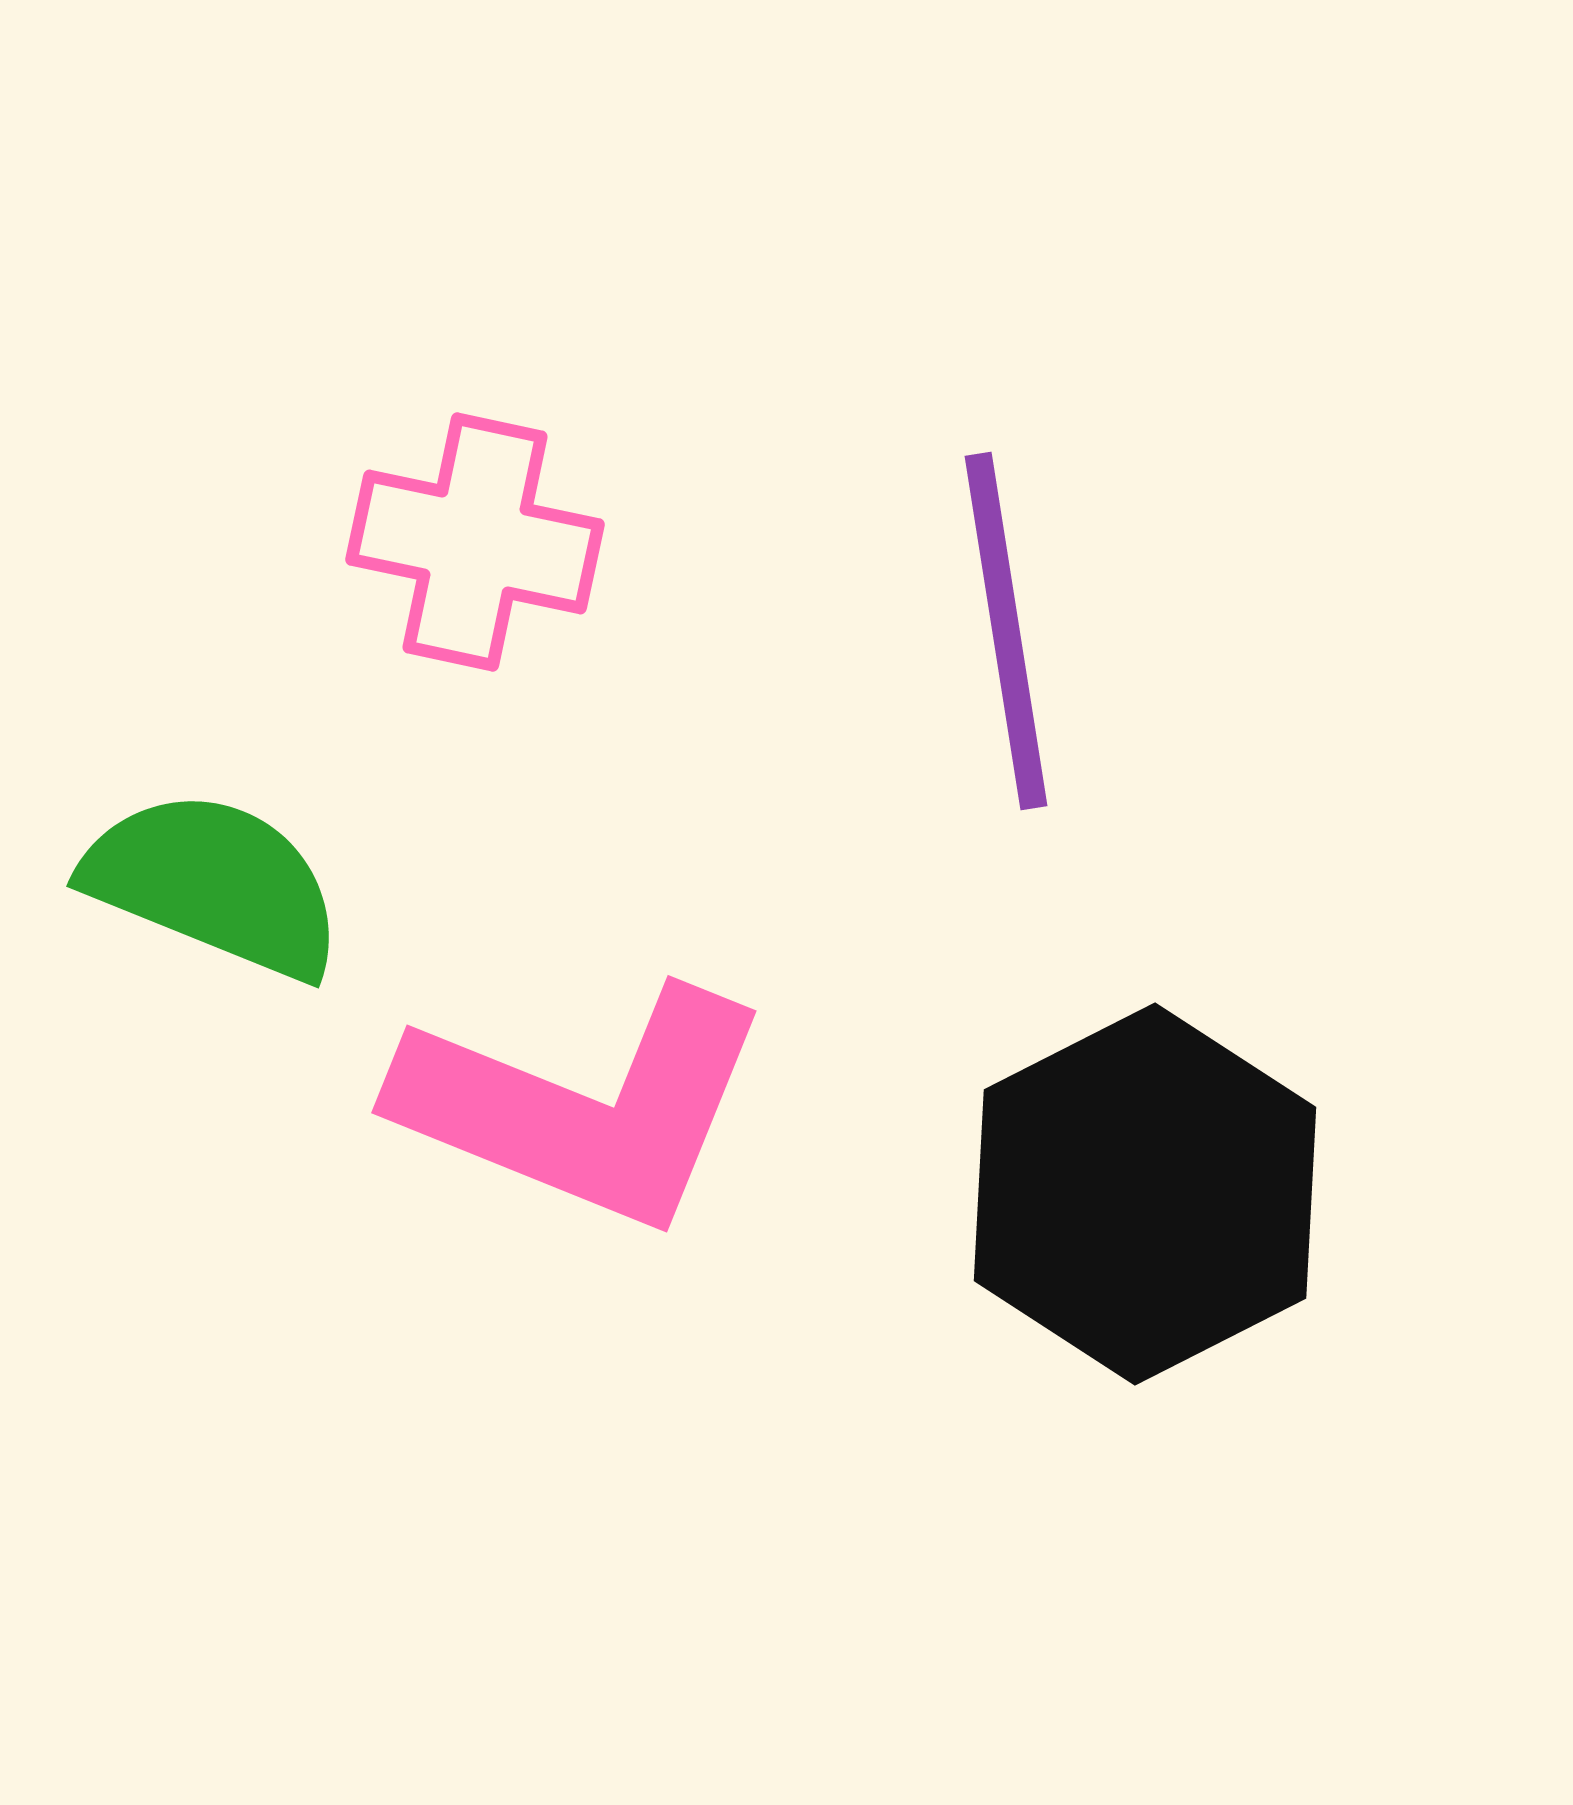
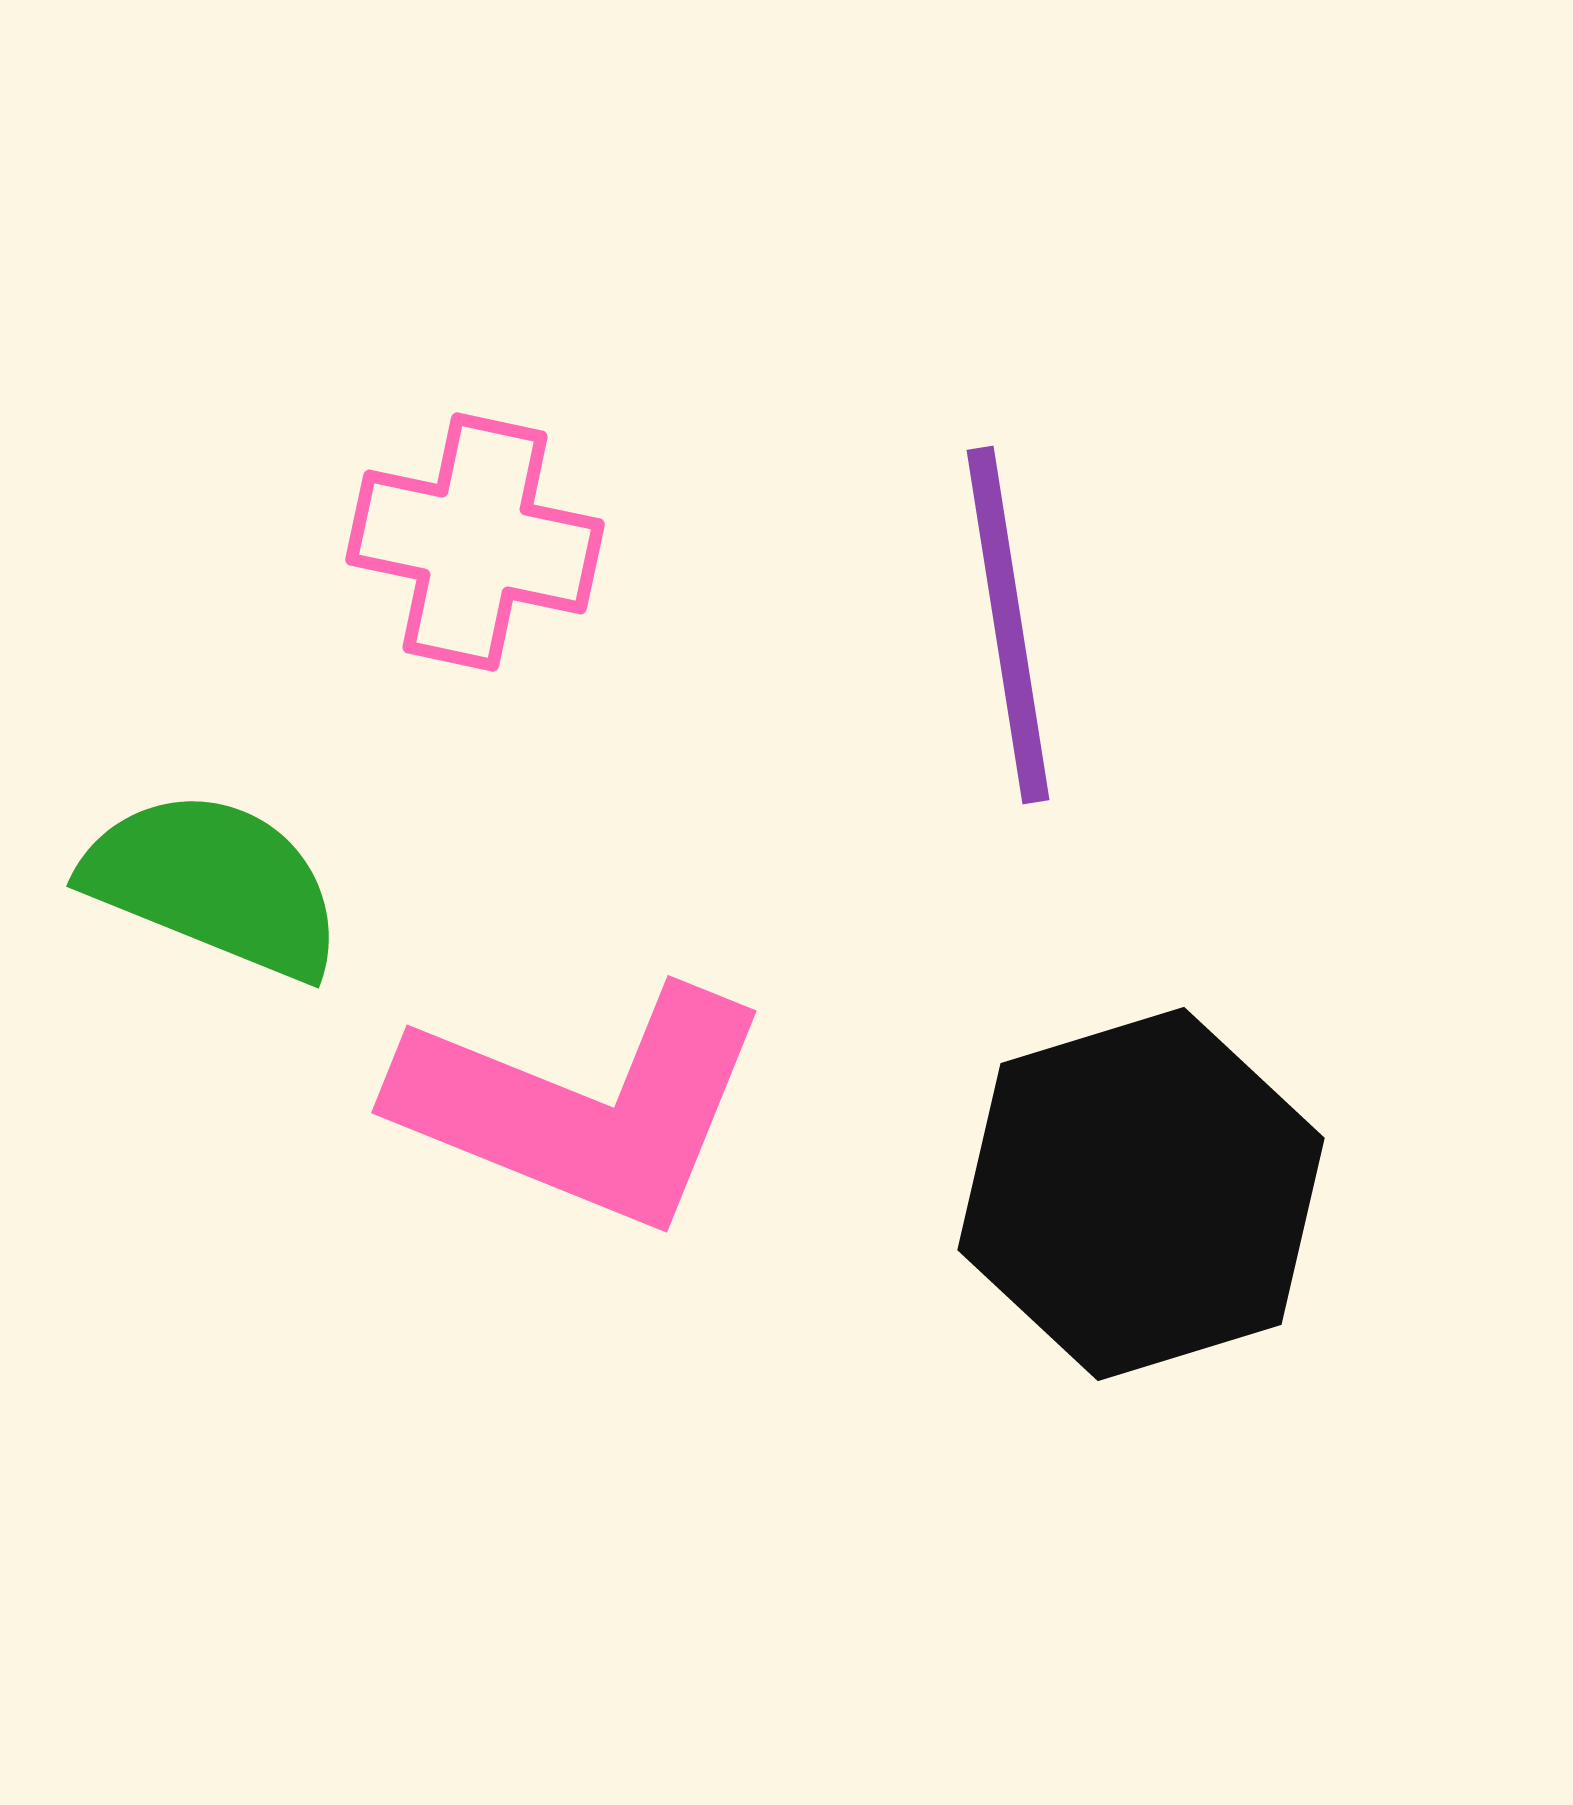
purple line: moved 2 px right, 6 px up
black hexagon: moved 4 px left; rotated 10 degrees clockwise
